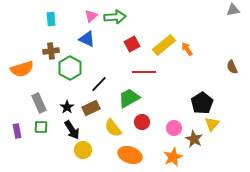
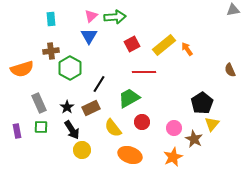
blue triangle: moved 2 px right, 3 px up; rotated 36 degrees clockwise
brown semicircle: moved 2 px left, 3 px down
black line: rotated 12 degrees counterclockwise
yellow circle: moved 1 px left
